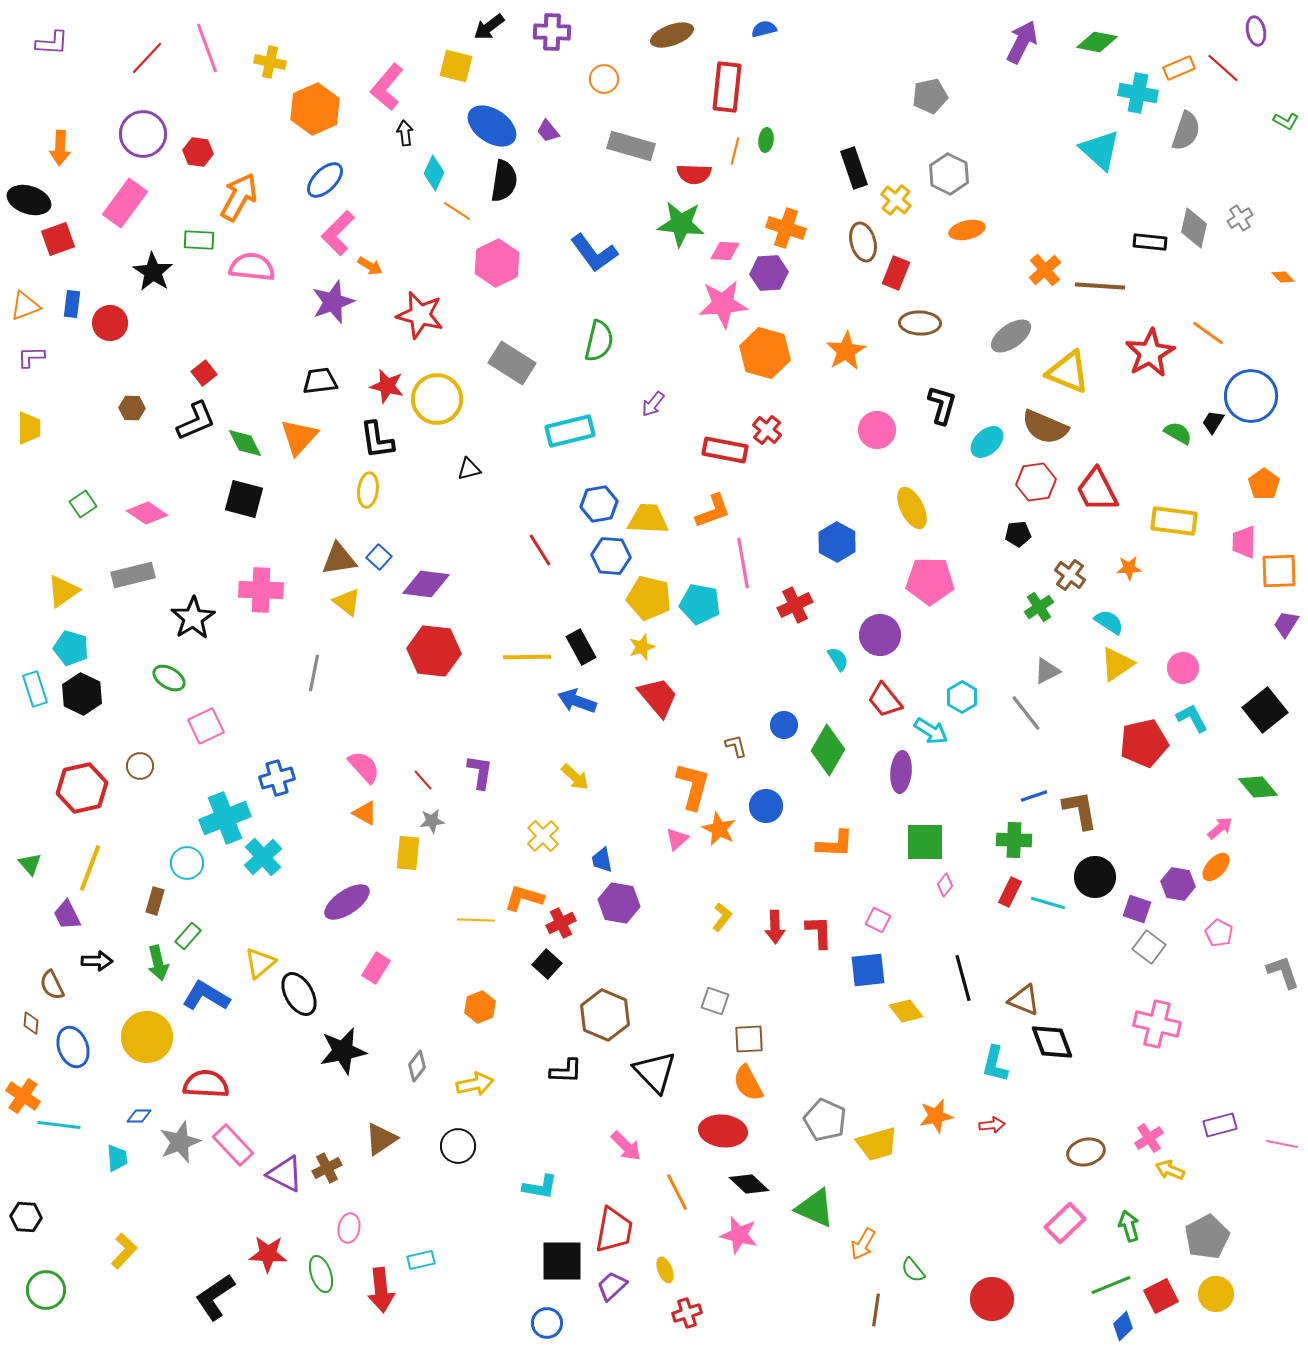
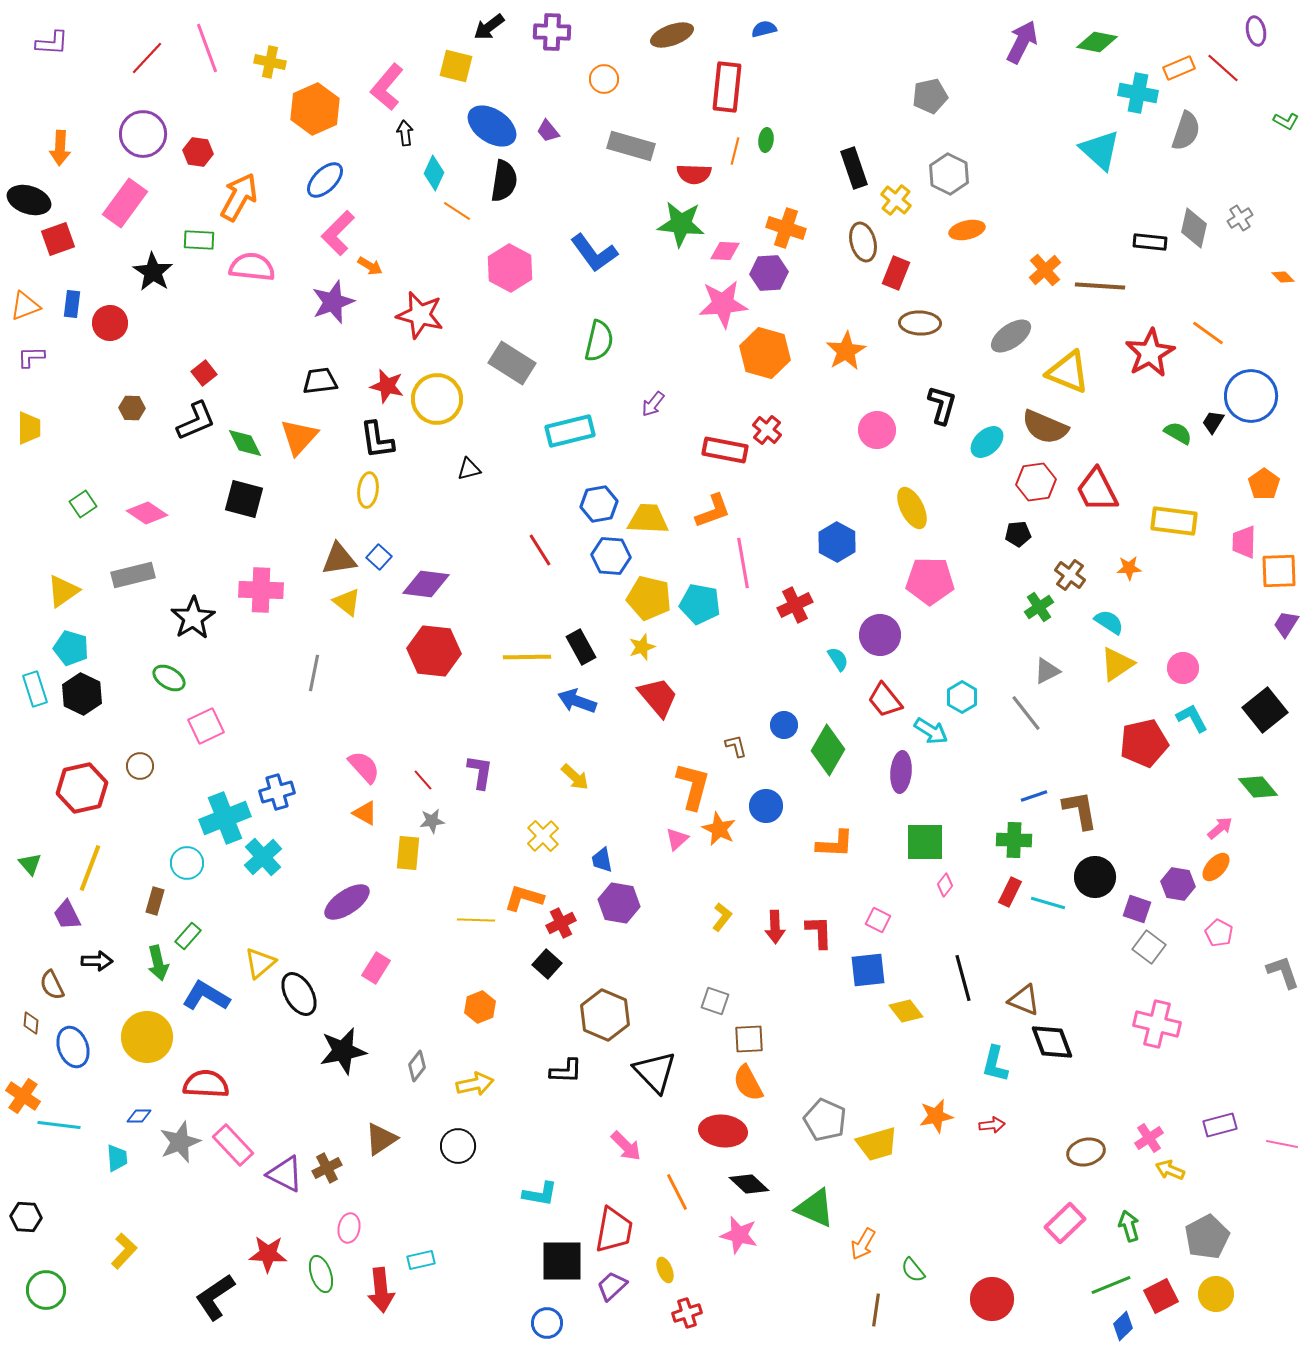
pink hexagon at (497, 263): moved 13 px right, 5 px down; rotated 6 degrees counterclockwise
blue cross at (277, 778): moved 14 px down
cyan L-shape at (540, 1187): moved 7 px down
